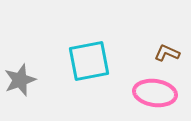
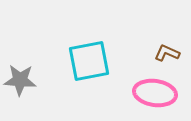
gray star: rotated 24 degrees clockwise
